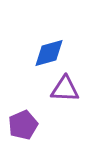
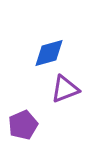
purple triangle: rotated 24 degrees counterclockwise
